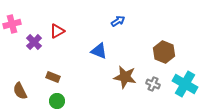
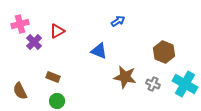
pink cross: moved 8 px right
